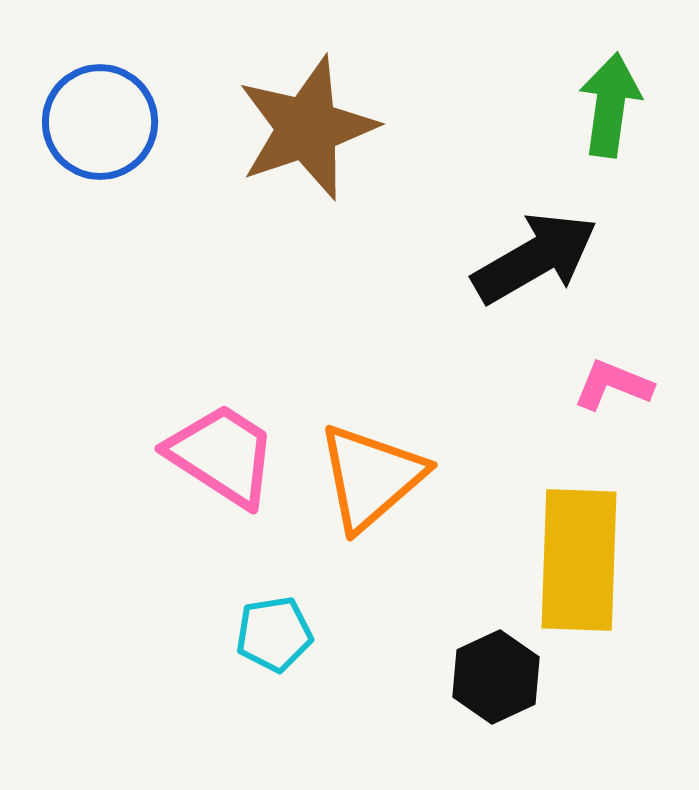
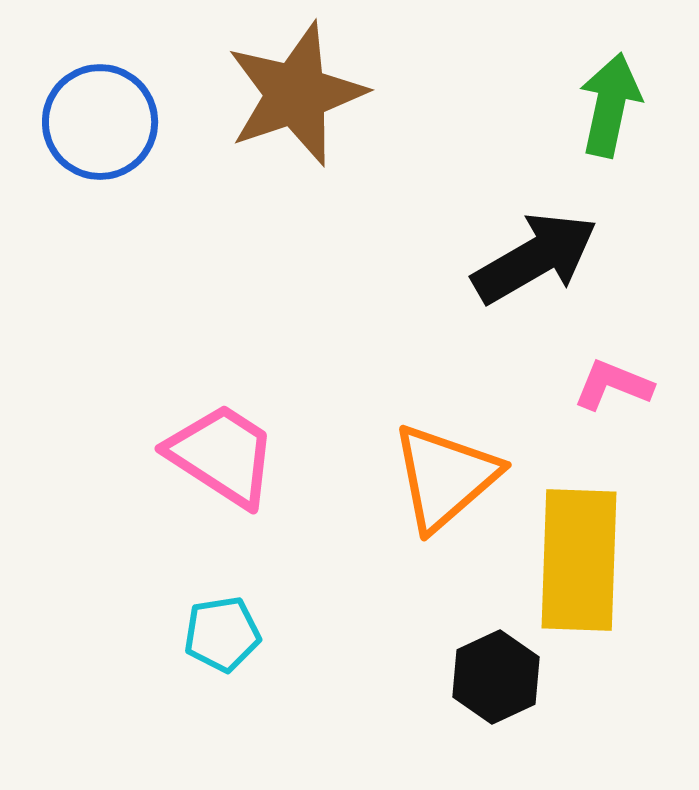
green arrow: rotated 4 degrees clockwise
brown star: moved 11 px left, 34 px up
orange triangle: moved 74 px right
cyan pentagon: moved 52 px left
